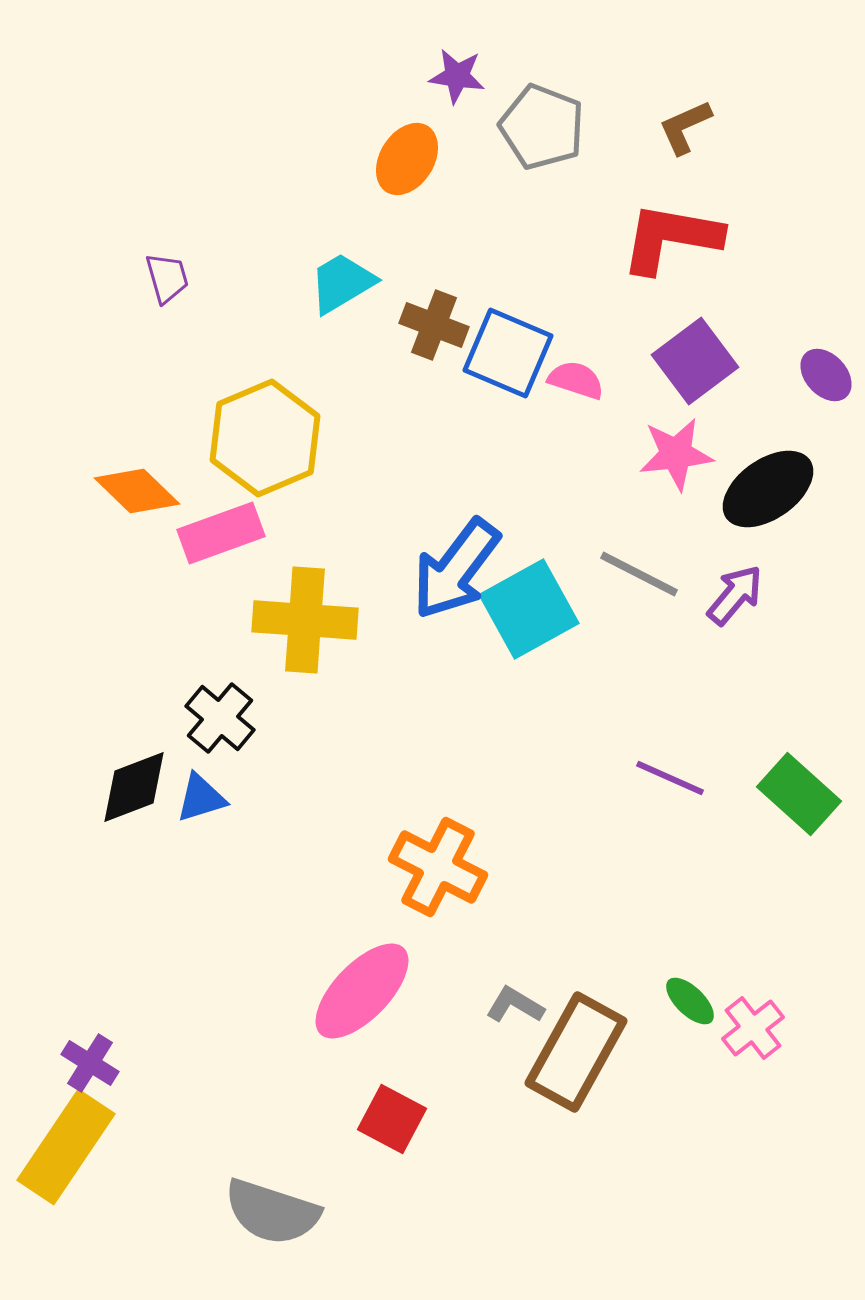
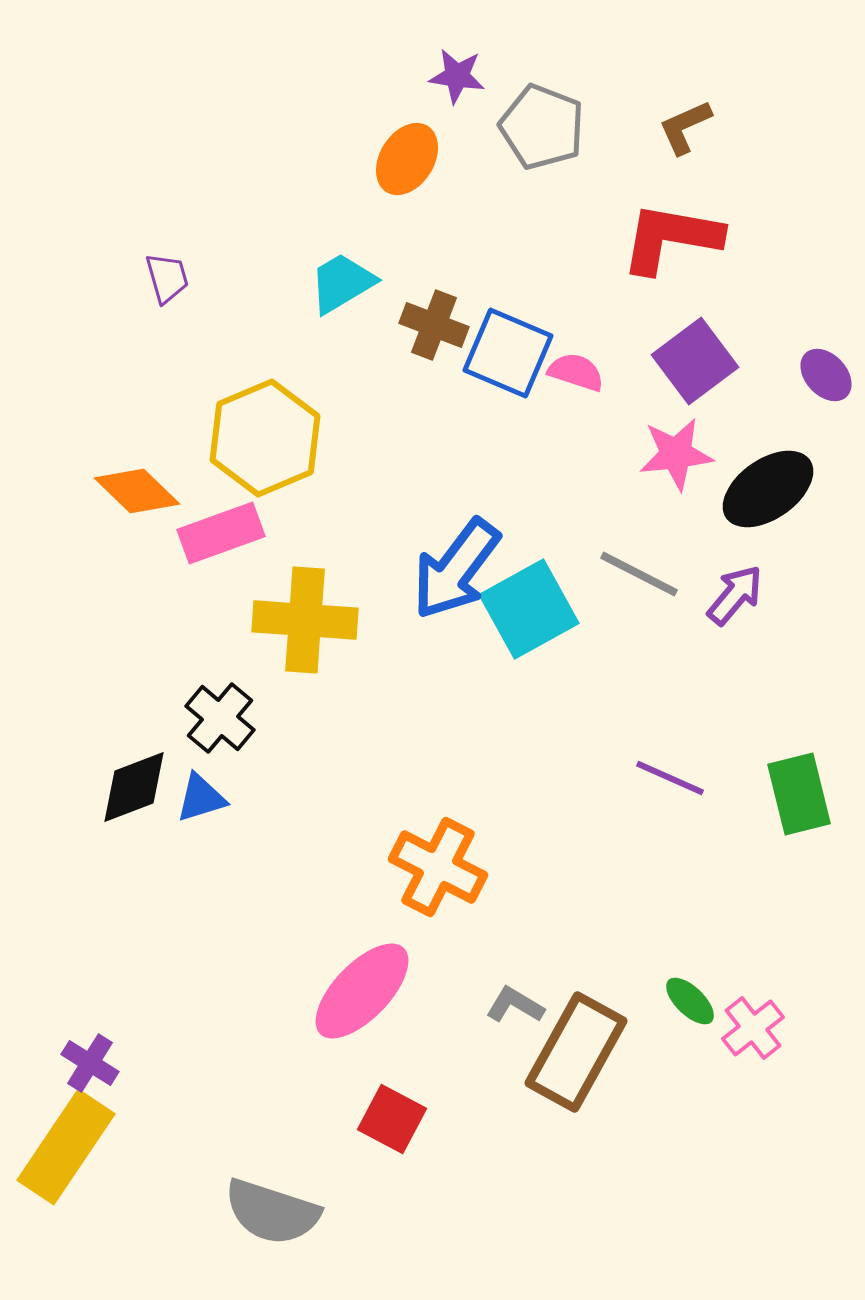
pink semicircle: moved 8 px up
green rectangle: rotated 34 degrees clockwise
